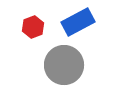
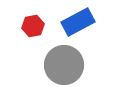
red hexagon: moved 1 px up; rotated 10 degrees clockwise
